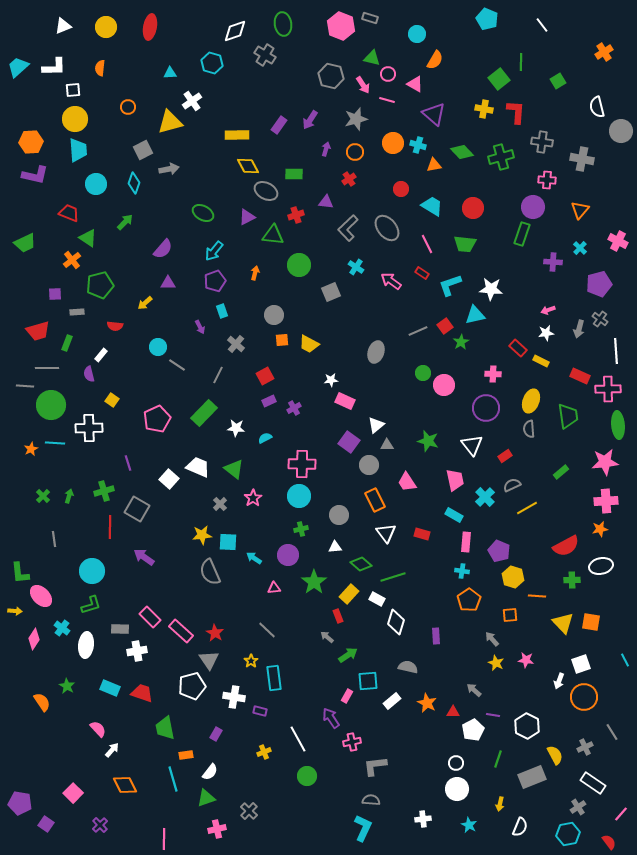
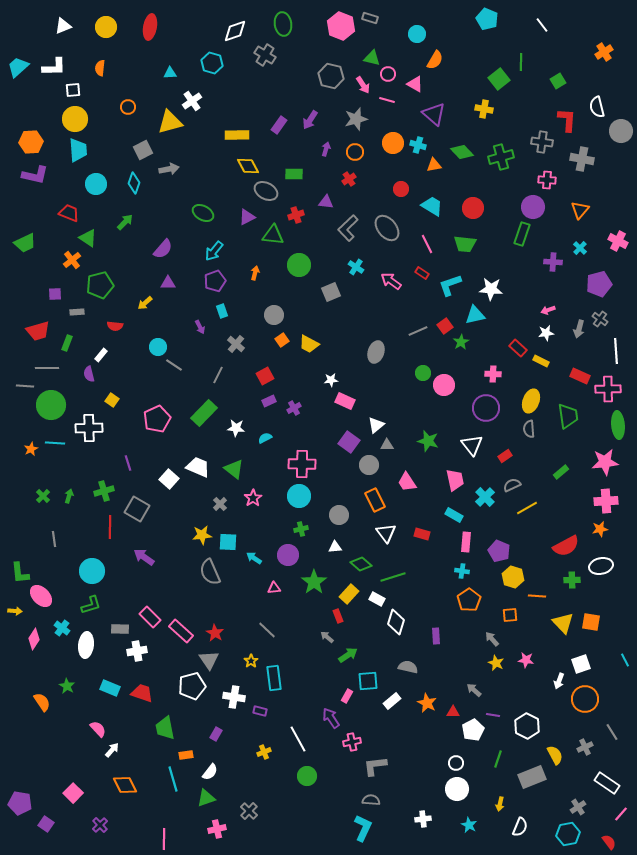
red L-shape at (516, 112): moved 51 px right, 8 px down
orange square at (282, 340): rotated 32 degrees counterclockwise
gray line at (177, 365): moved 3 px left
orange circle at (584, 697): moved 1 px right, 2 px down
white rectangle at (593, 783): moved 14 px right
